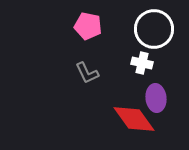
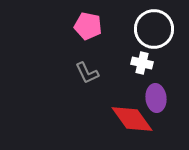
red diamond: moved 2 px left
